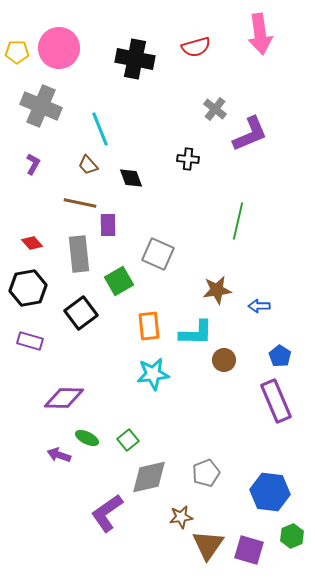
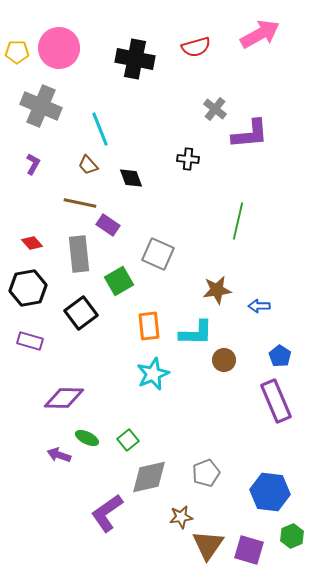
pink arrow at (260, 34): rotated 111 degrees counterclockwise
purple L-shape at (250, 134): rotated 18 degrees clockwise
purple rectangle at (108, 225): rotated 55 degrees counterclockwise
cyan star at (153, 374): rotated 16 degrees counterclockwise
